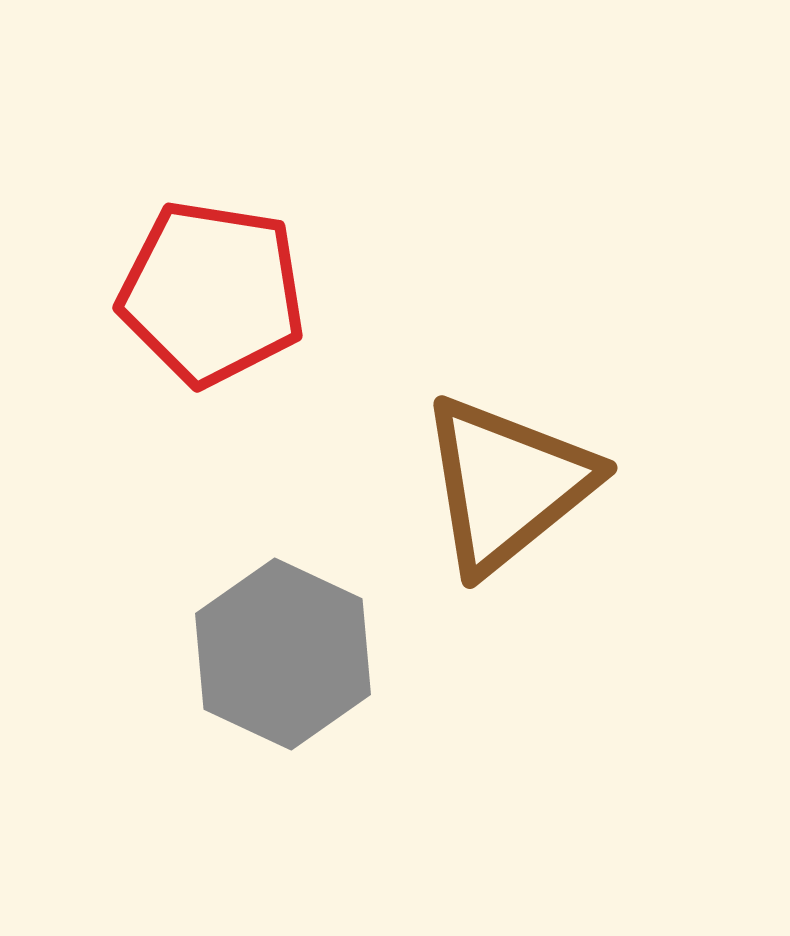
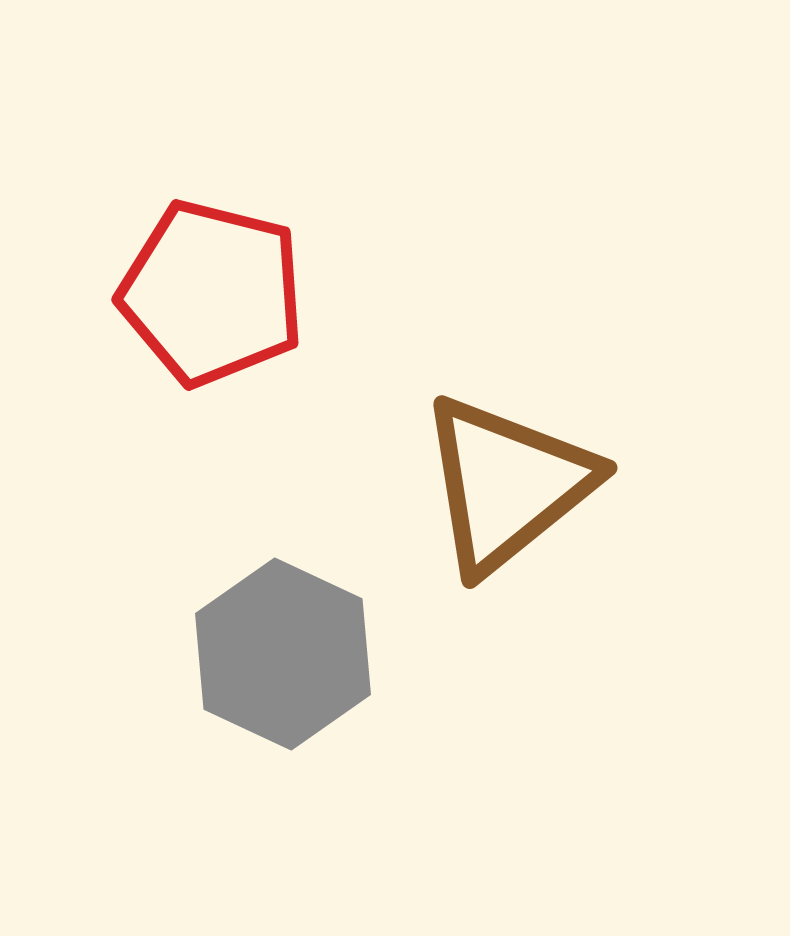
red pentagon: rotated 5 degrees clockwise
